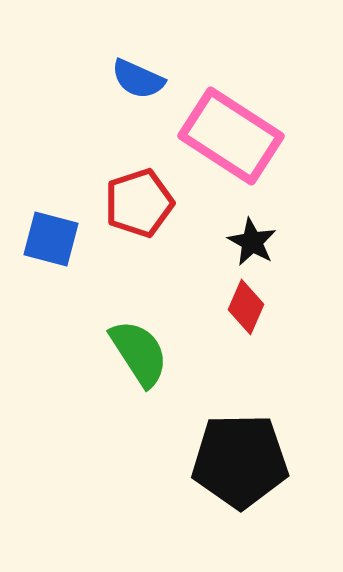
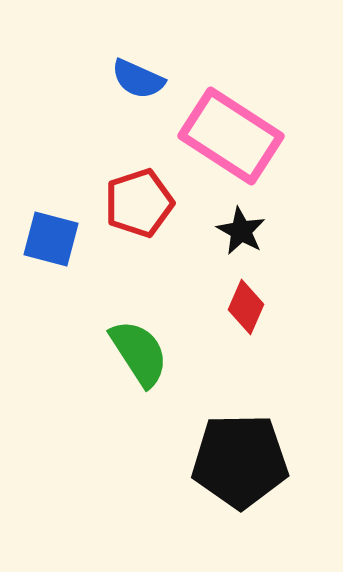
black star: moved 11 px left, 11 px up
